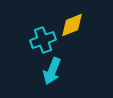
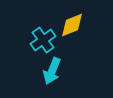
cyan cross: rotated 15 degrees counterclockwise
